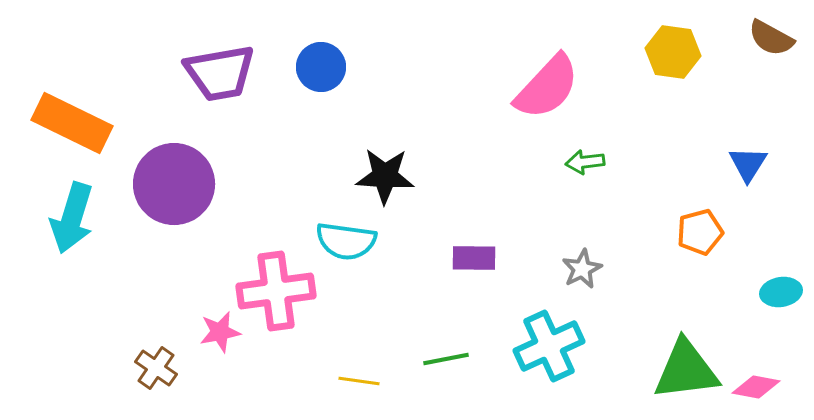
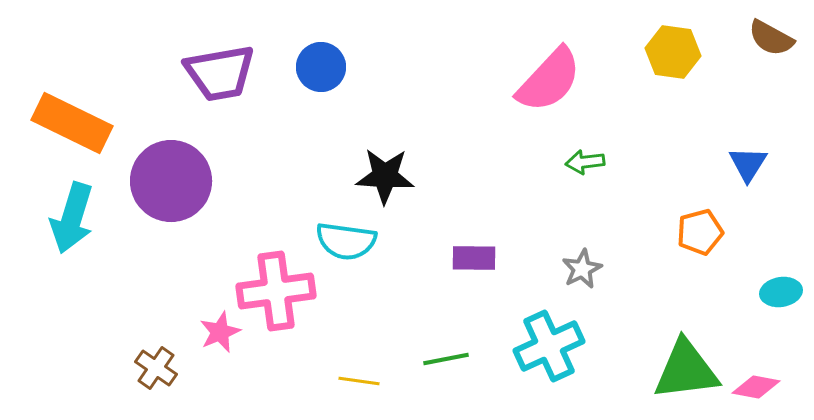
pink semicircle: moved 2 px right, 7 px up
purple circle: moved 3 px left, 3 px up
pink star: rotated 12 degrees counterclockwise
